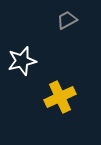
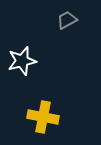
yellow cross: moved 17 px left, 20 px down; rotated 36 degrees clockwise
